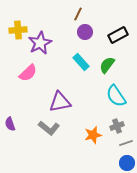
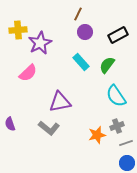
orange star: moved 4 px right
